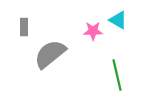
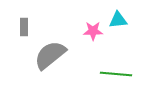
cyan triangle: rotated 36 degrees counterclockwise
gray semicircle: moved 1 px down
green line: moved 1 px left, 1 px up; rotated 72 degrees counterclockwise
